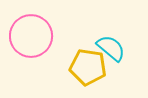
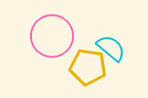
pink circle: moved 21 px right
